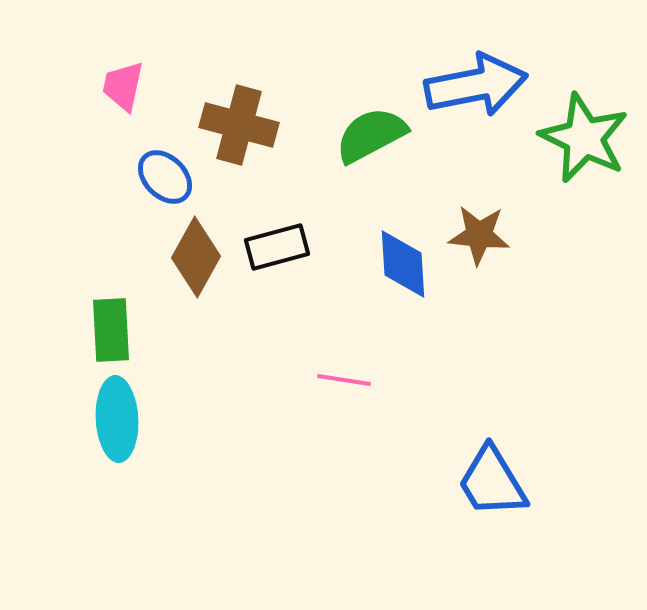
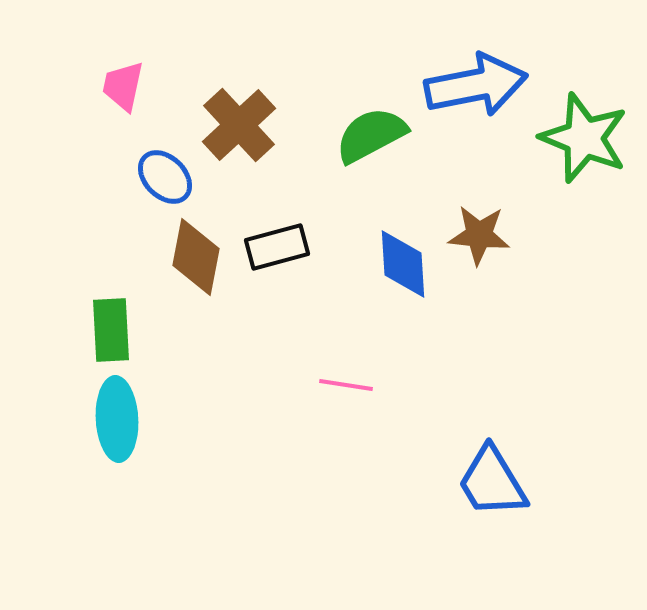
brown cross: rotated 32 degrees clockwise
green star: rotated 4 degrees counterclockwise
brown diamond: rotated 18 degrees counterclockwise
pink line: moved 2 px right, 5 px down
